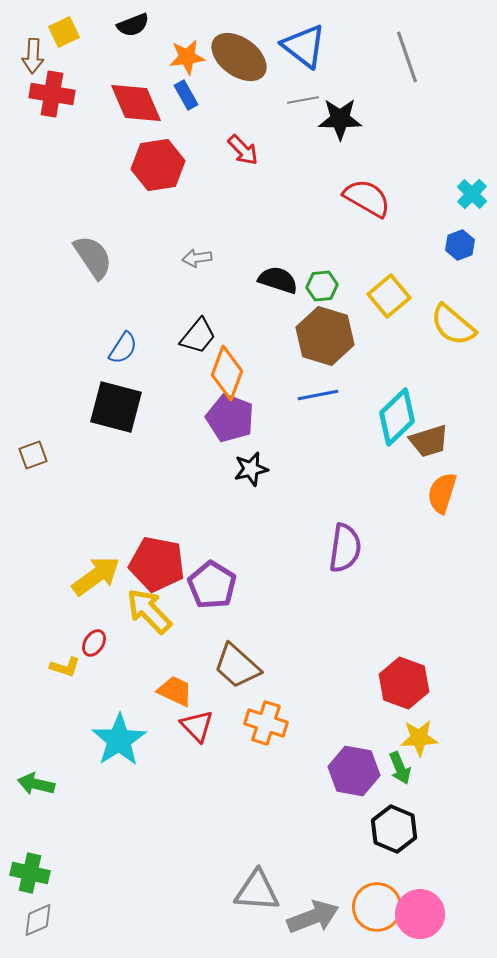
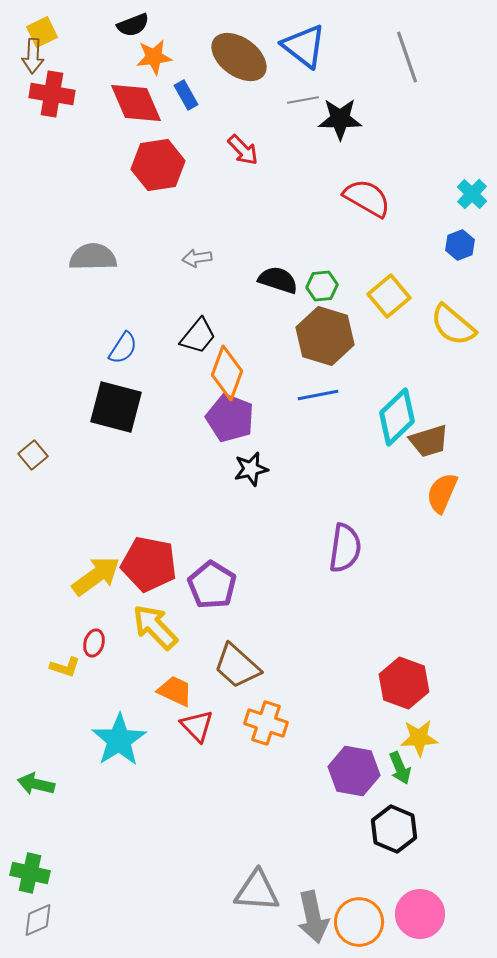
yellow square at (64, 32): moved 22 px left
orange star at (187, 57): moved 33 px left
gray semicircle at (93, 257): rotated 57 degrees counterclockwise
brown square at (33, 455): rotated 20 degrees counterclockwise
orange semicircle at (442, 493): rotated 6 degrees clockwise
red pentagon at (157, 564): moved 8 px left
yellow arrow at (149, 611): moved 6 px right, 16 px down
red ellipse at (94, 643): rotated 16 degrees counterclockwise
orange circle at (377, 907): moved 18 px left, 15 px down
gray arrow at (313, 917): rotated 99 degrees clockwise
